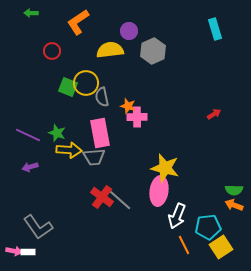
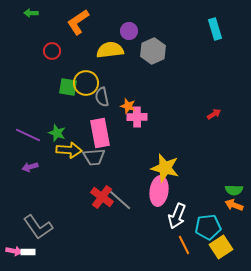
green square: rotated 12 degrees counterclockwise
